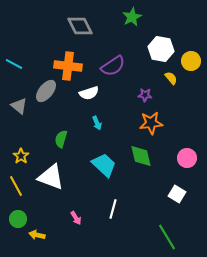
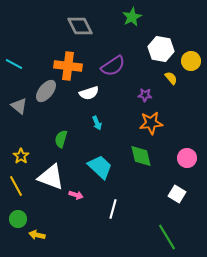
cyan trapezoid: moved 4 px left, 2 px down
pink arrow: moved 23 px up; rotated 40 degrees counterclockwise
